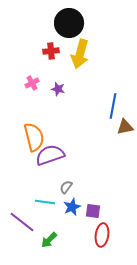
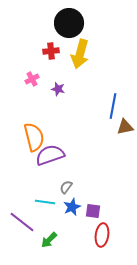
pink cross: moved 4 px up
